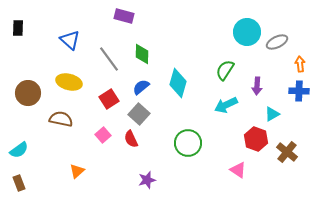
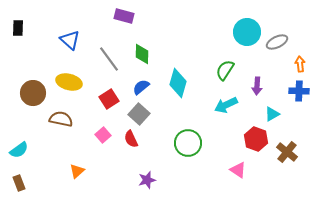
brown circle: moved 5 px right
